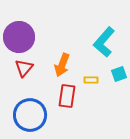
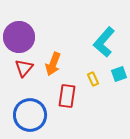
orange arrow: moved 9 px left, 1 px up
yellow rectangle: moved 2 px right, 1 px up; rotated 64 degrees clockwise
